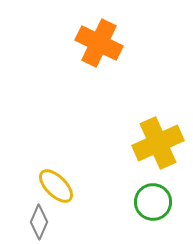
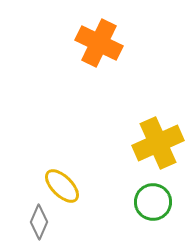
yellow ellipse: moved 6 px right
